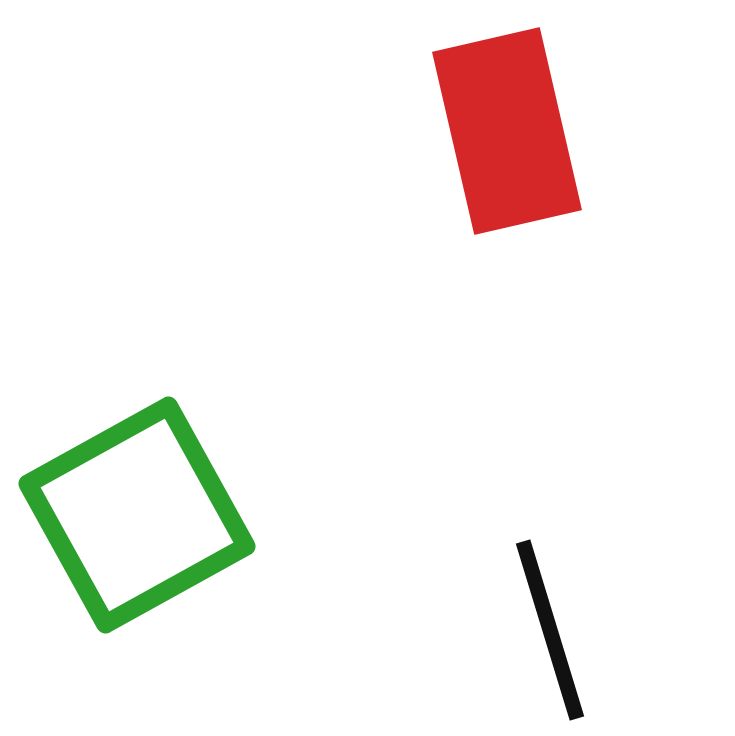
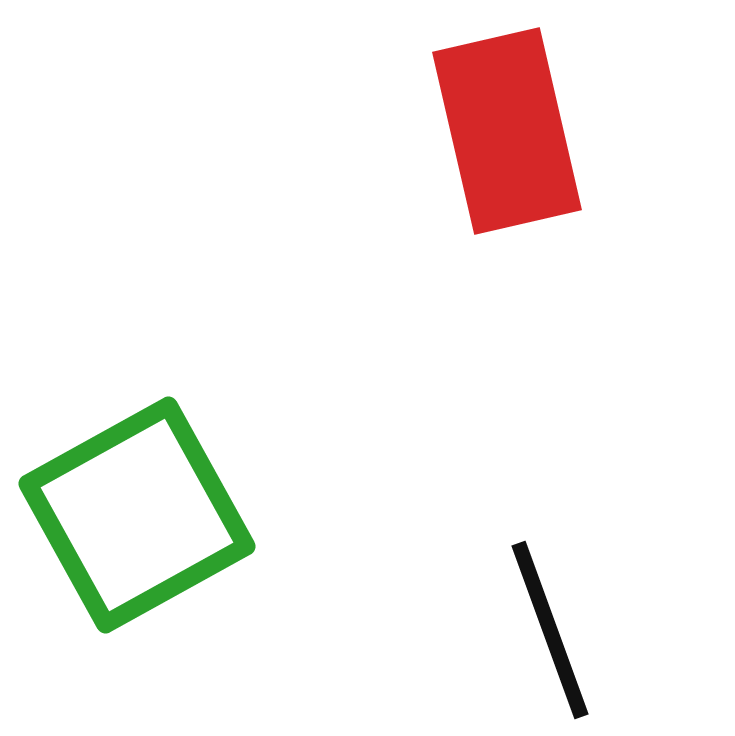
black line: rotated 3 degrees counterclockwise
